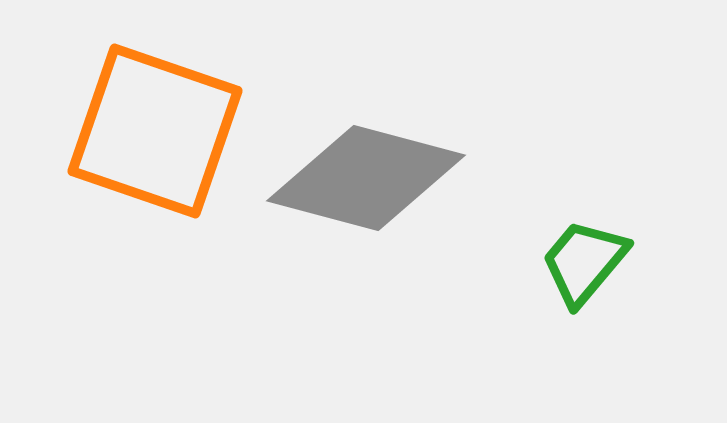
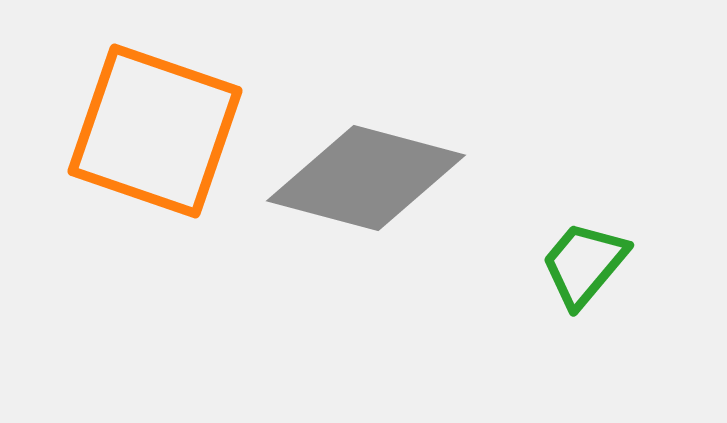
green trapezoid: moved 2 px down
